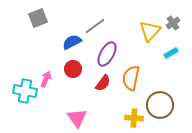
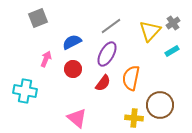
gray line: moved 16 px right
cyan rectangle: moved 1 px right, 2 px up
pink arrow: moved 20 px up
pink triangle: rotated 15 degrees counterclockwise
